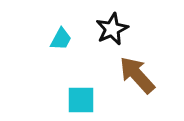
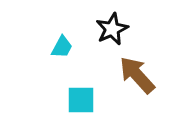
cyan trapezoid: moved 1 px right, 8 px down
